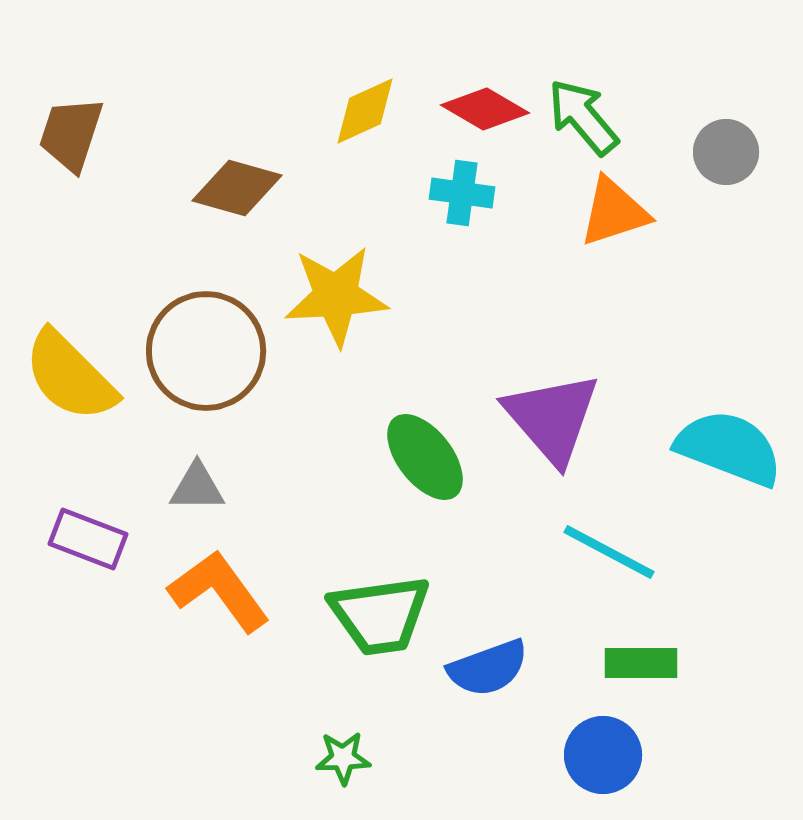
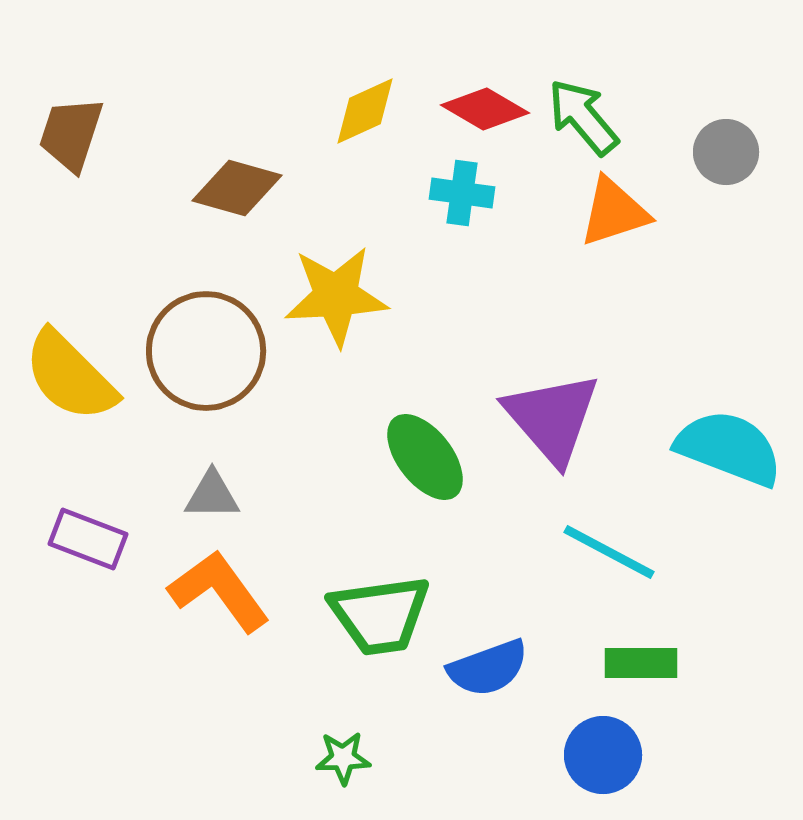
gray triangle: moved 15 px right, 8 px down
